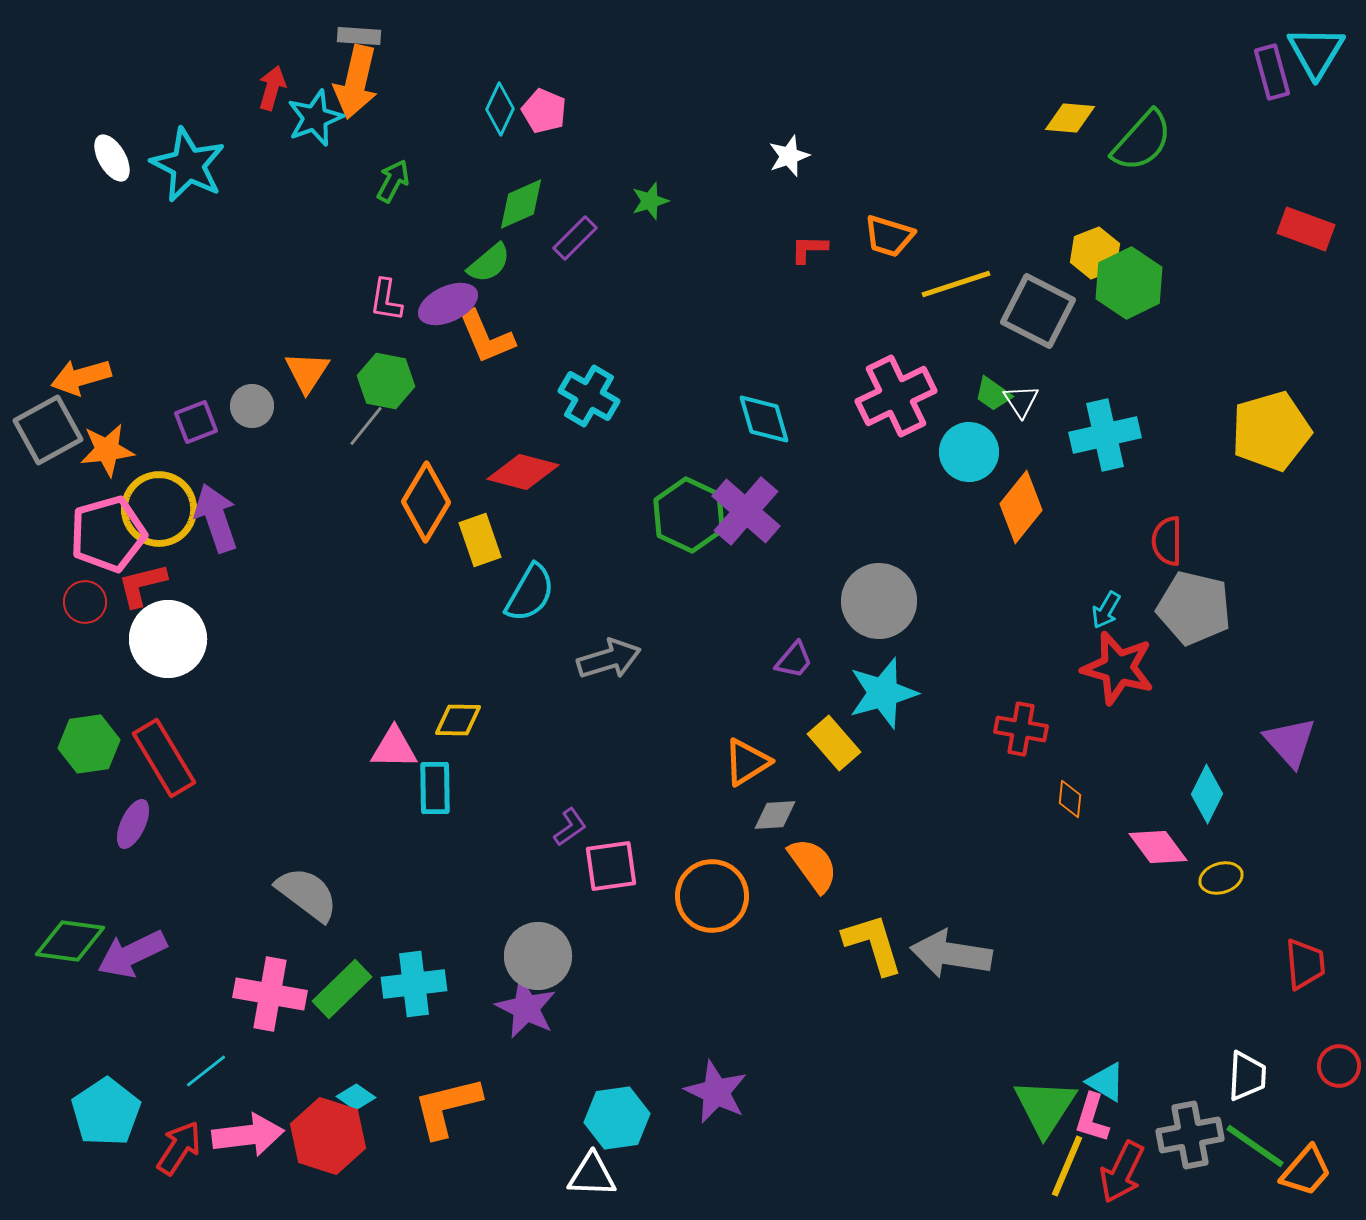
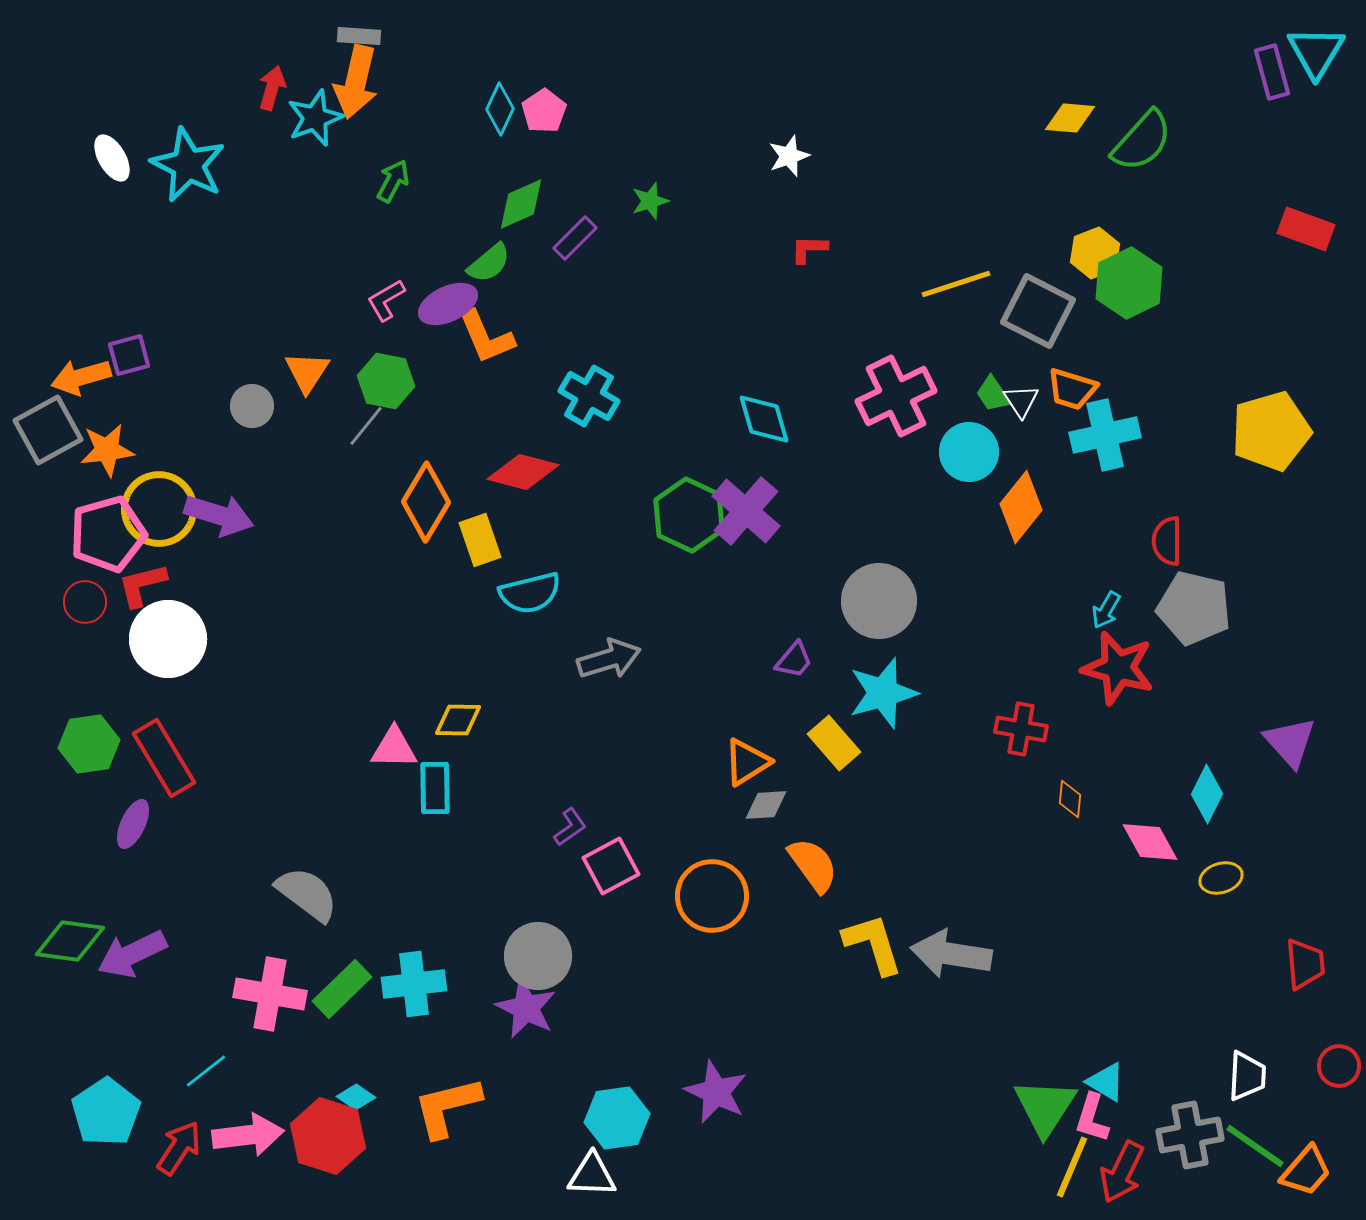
pink pentagon at (544, 111): rotated 15 degrees clockwise
orange trapezoid at (889, 236): moved 183 px right, 153 px down
pink L-shape at (386, 300): rotated 51 degrees clockwise
green trapezoid at (993, 394): rotated 21 degrees clockwise
purple square at (196, 422): moved 67 px left, 67 px up; rotated 6 degrees clockwise
purple arrow at (216, 518): moved 3 px right, 3 px up; rotated 126 degrees clockwise
cyan semicircle at (530, 593): rotated 46 degrees clockwise
gray diamond at (775, 815): moved 9 px left, 10 px up
pink diamond at (1158, 847): moved 8 px left, 5 px up; rotated 8 degrees clockwise
pink square at (611, 866): rotated 20 degrees counterclockwise
yellow line at (1067, 1166): moved 5 px right, 1 px down
